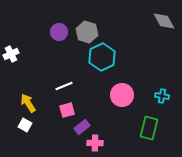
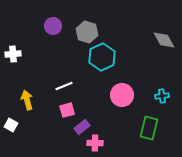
gray diamond: moved 19 px down
purple circle: moved 6 px left, 6 px up
white cross: moved 2 px right; rotated 21 degrees clockwise
cyan cross: rotated 16 degrees counterclockwise
yellow arrow: moved 1 px left, 3 px up; rotated 18 degrees clockwise
white square: moved 14 px left
